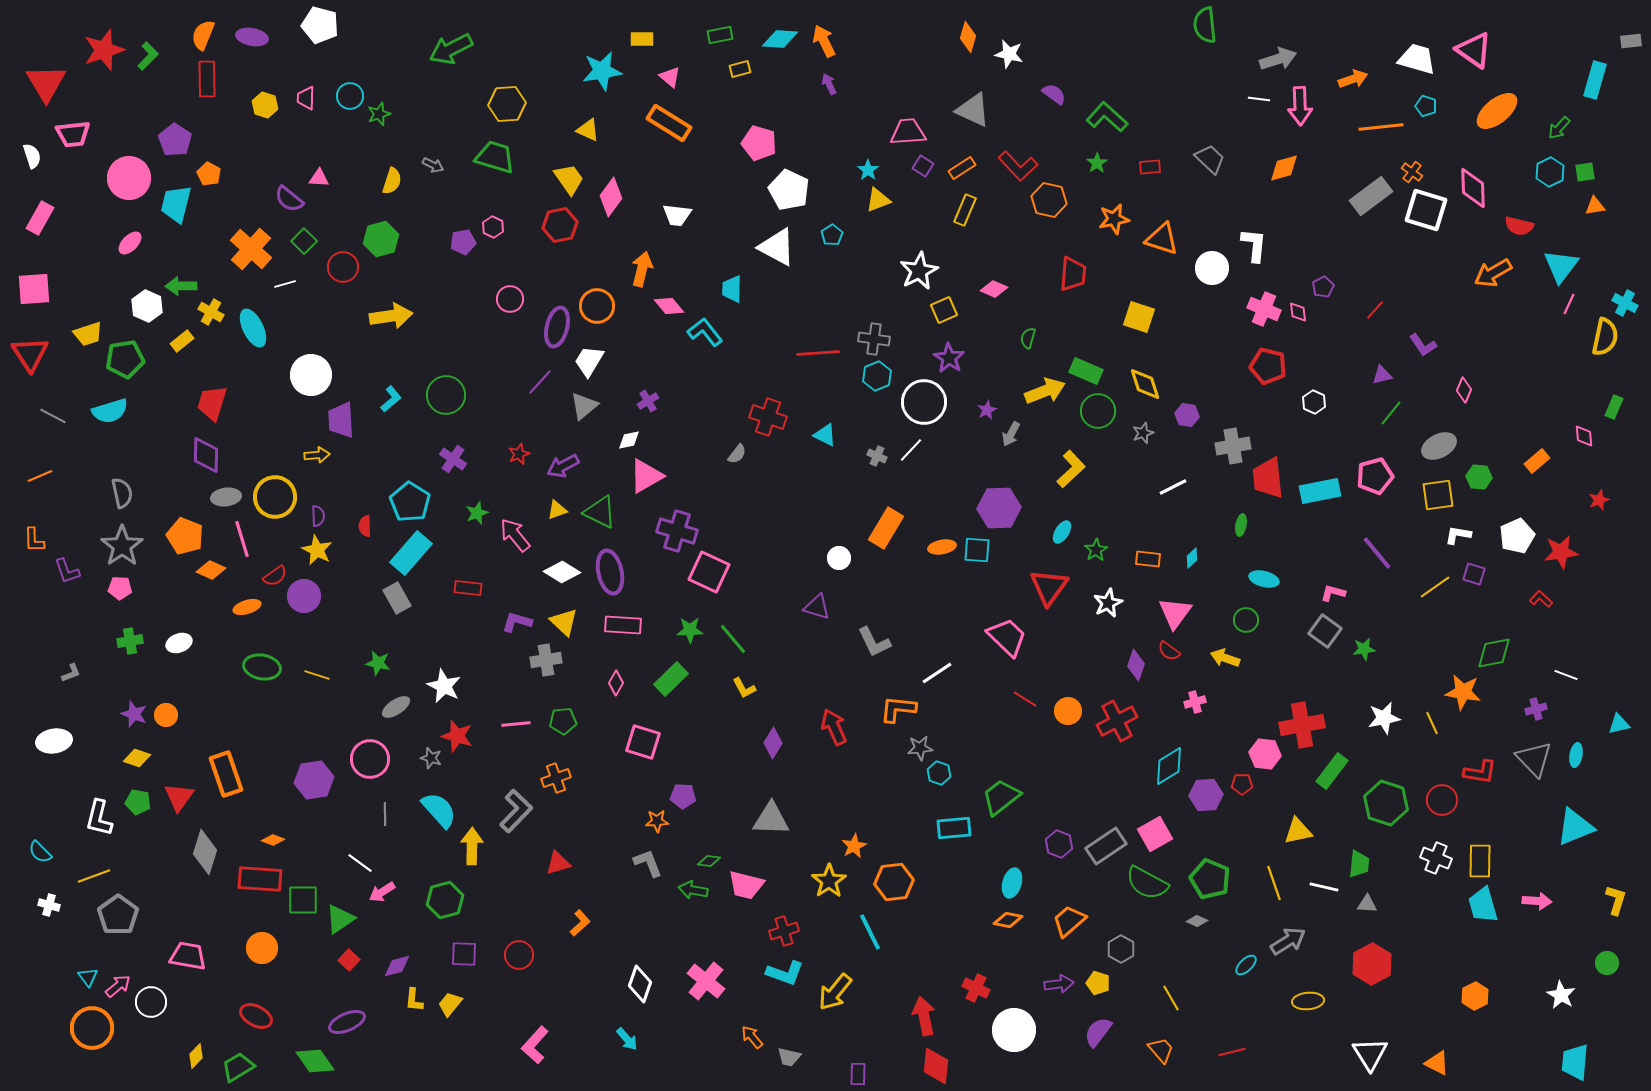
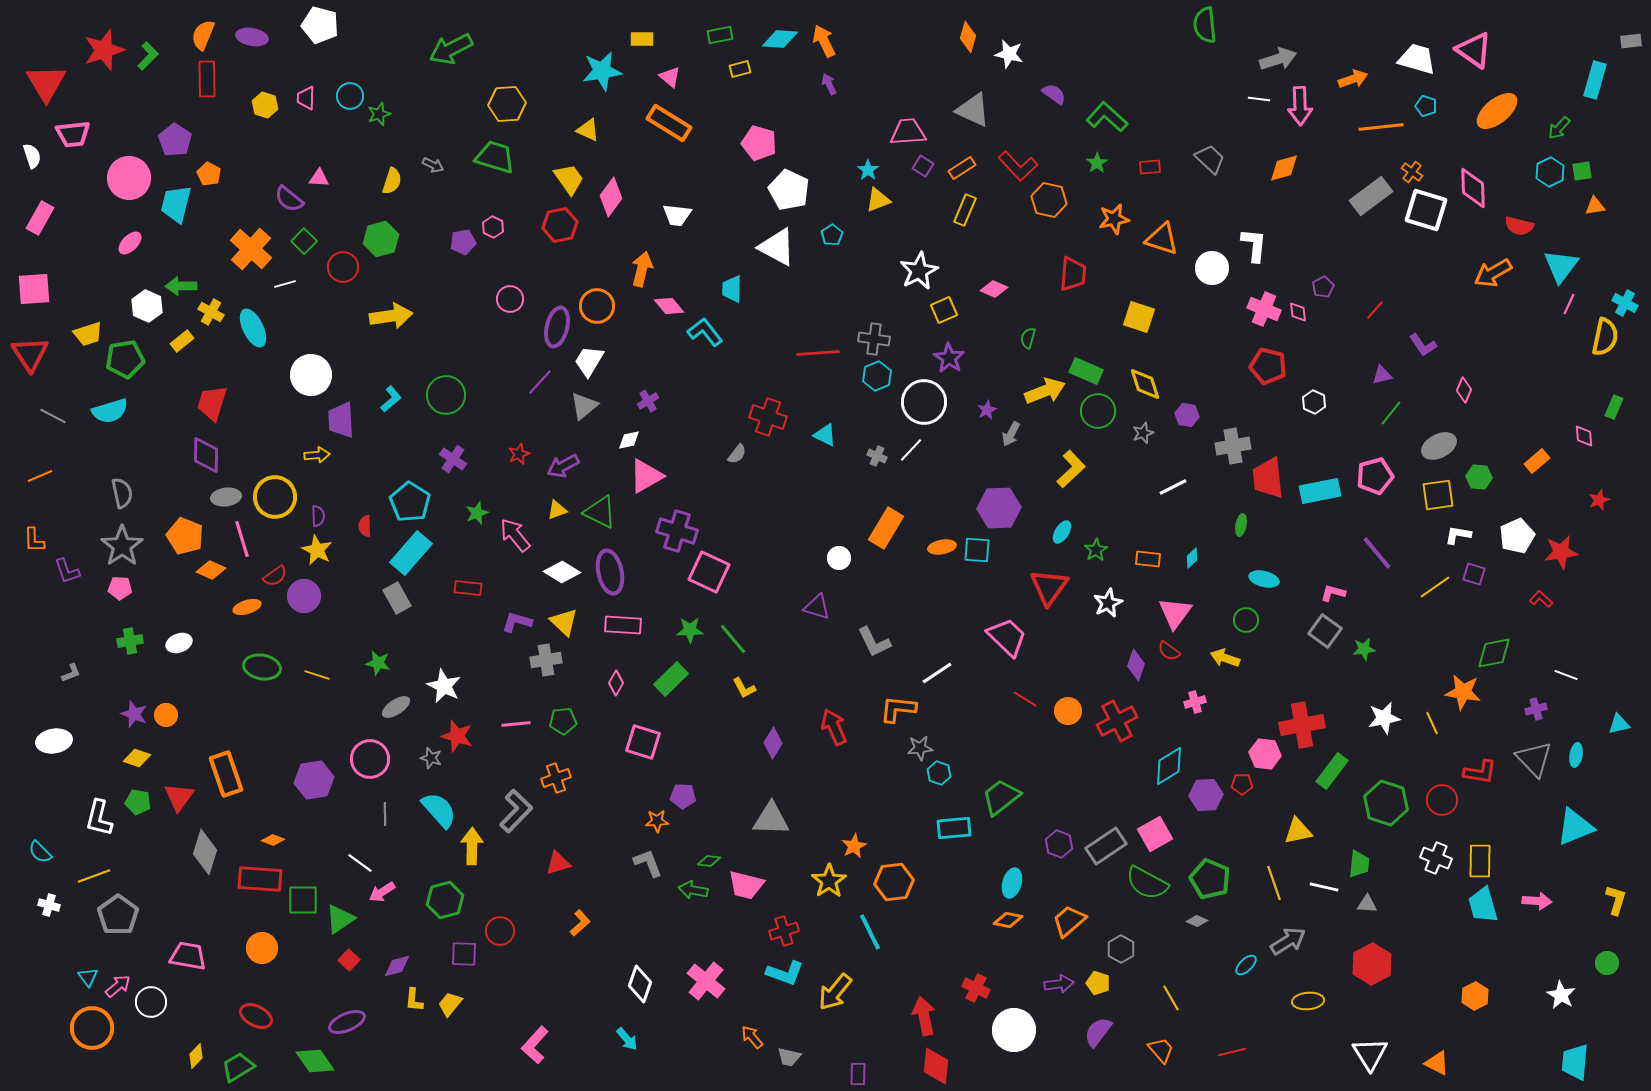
green square at (1585, 172): moved 3 px left, 1 px up
red circle at (519, 955): moved 19 px left, 24 px up
